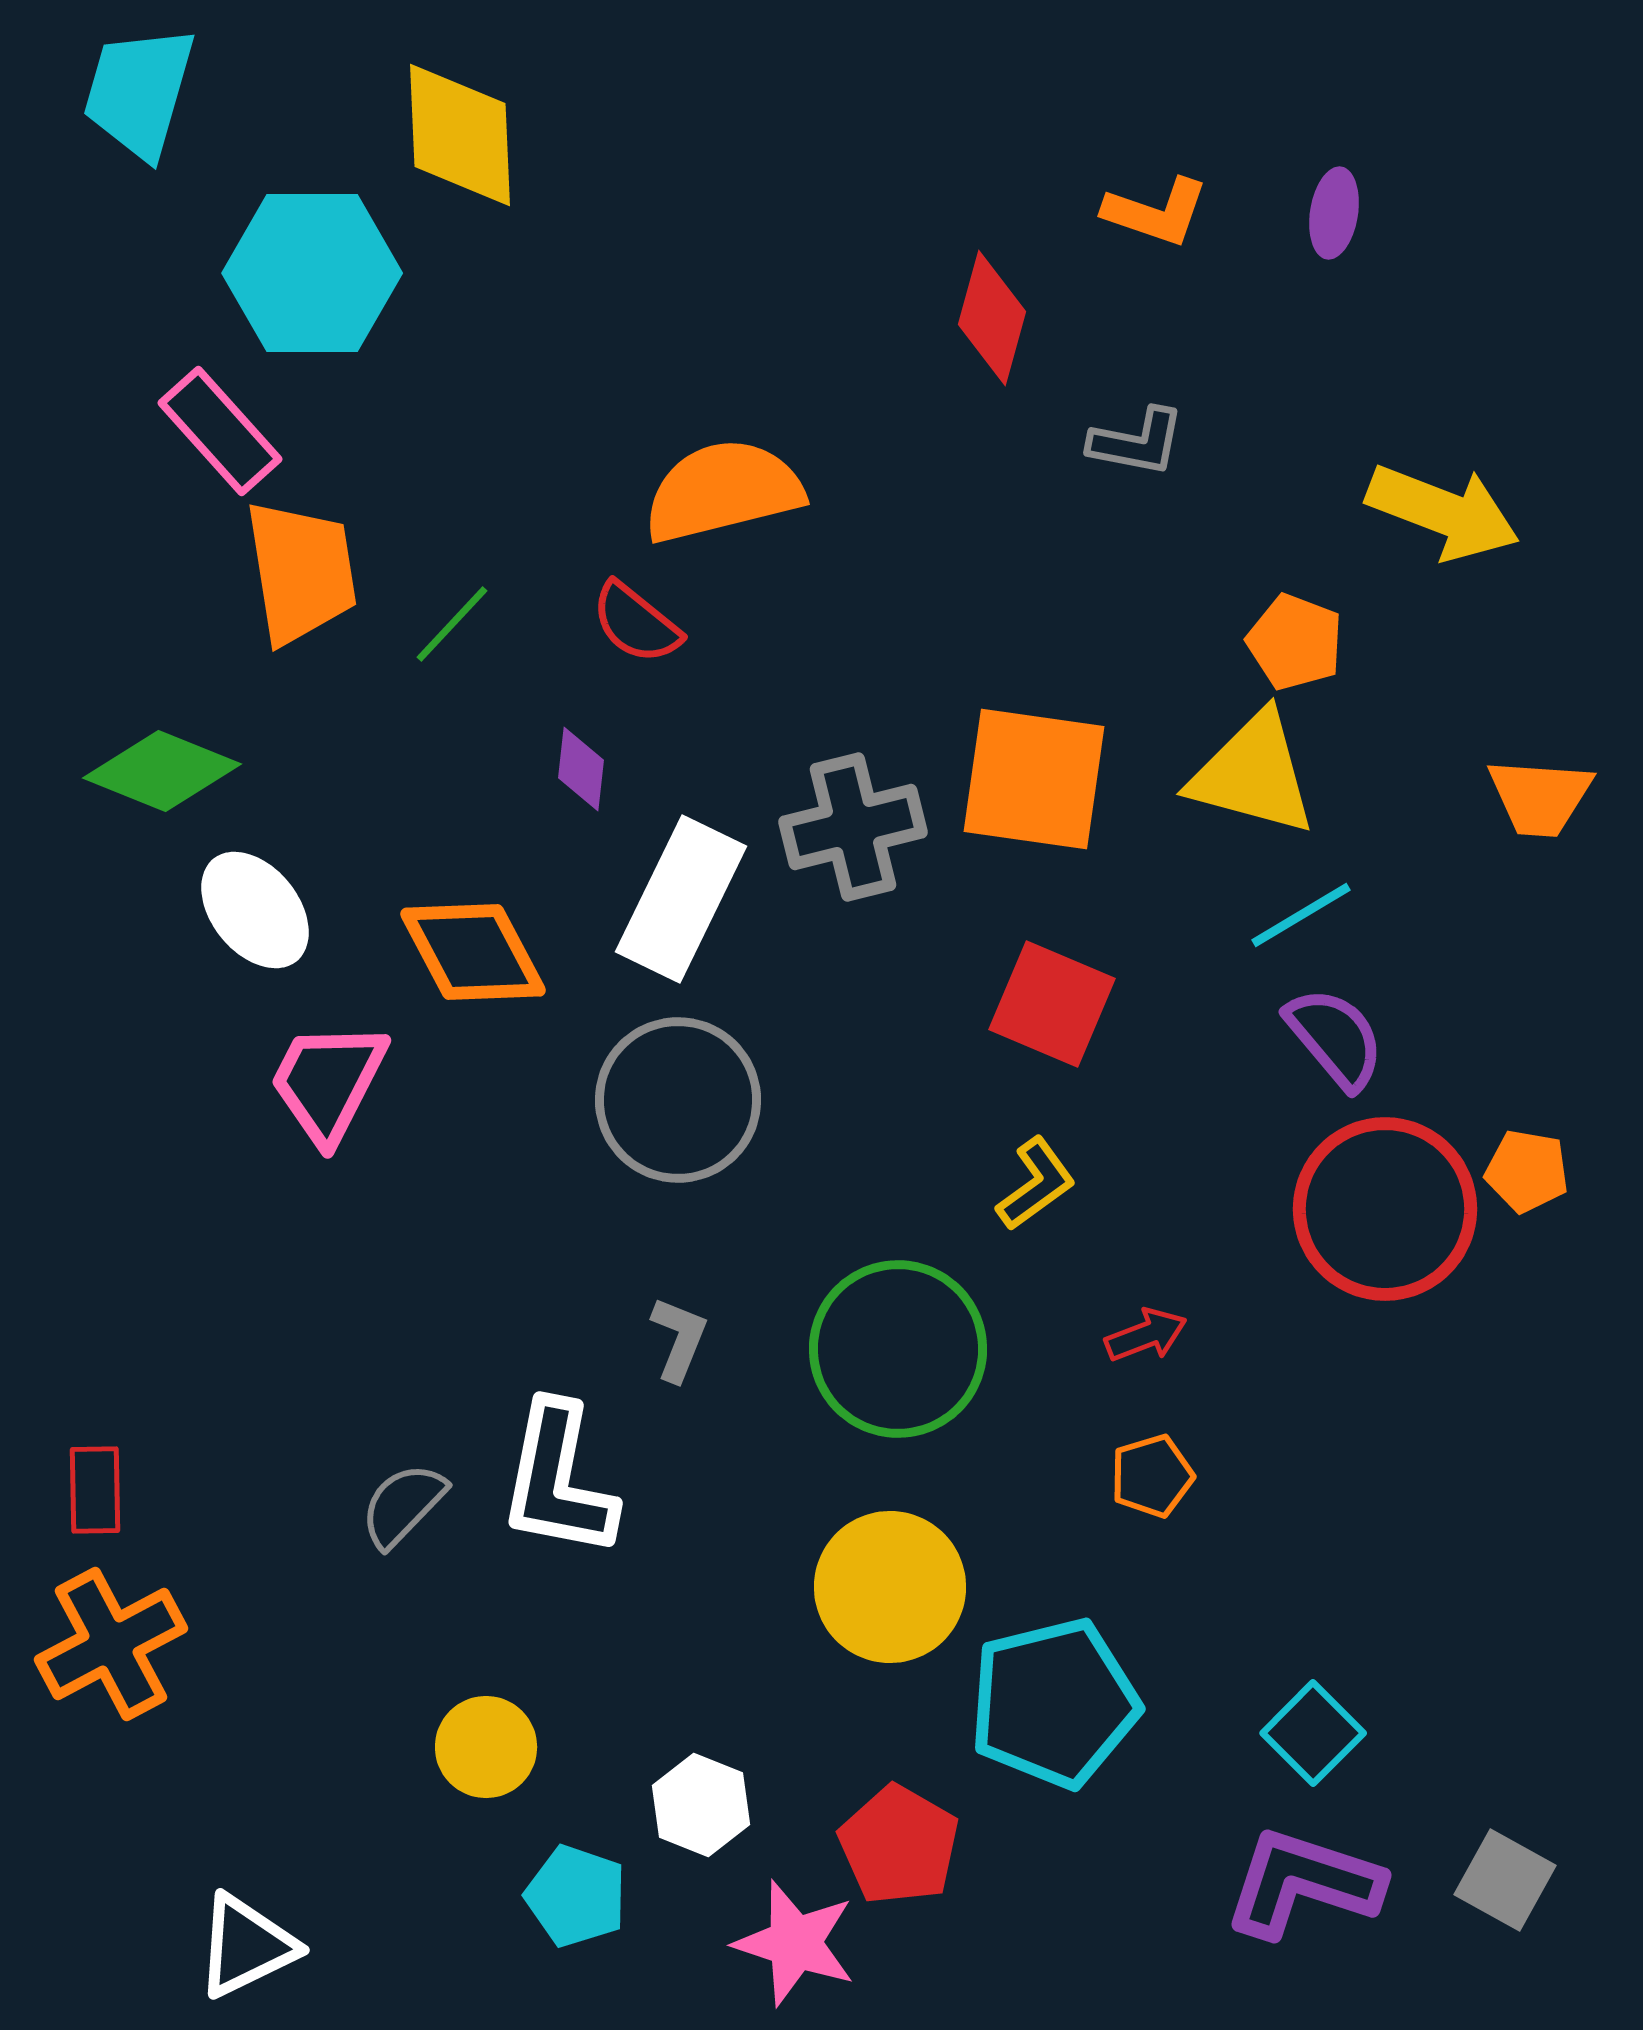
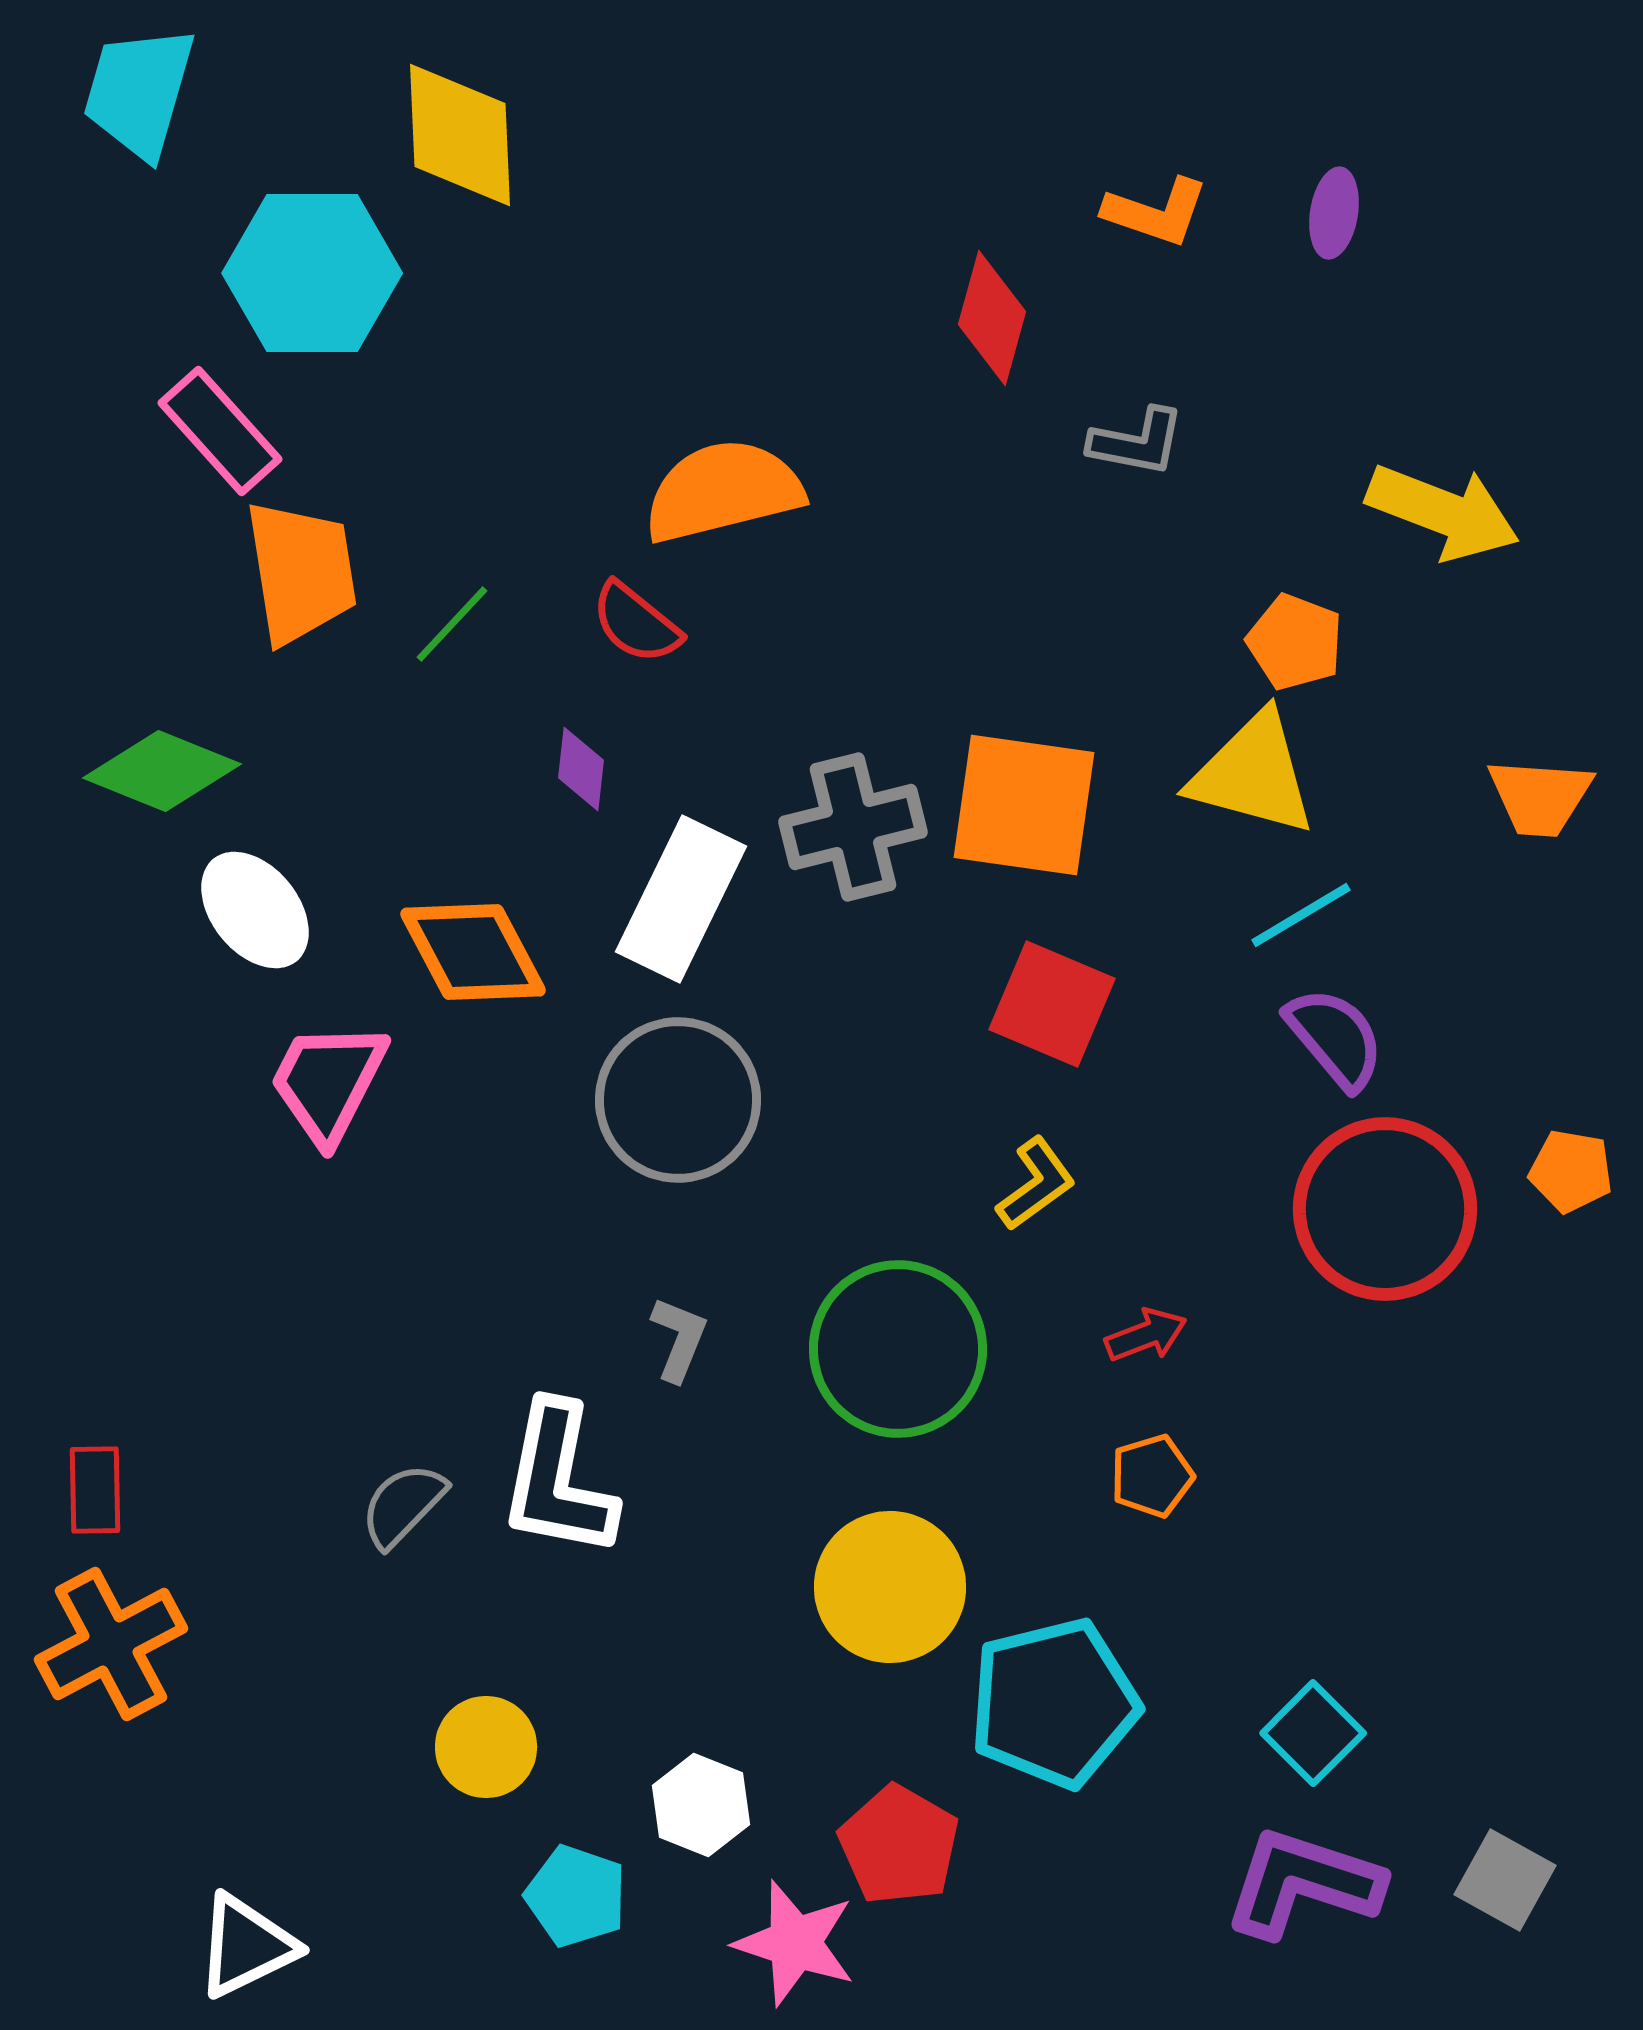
orange square at (1034, 779): moved 10 px left, 26 px down
orange pentagon at (1527, 1171): moved 44 px right
